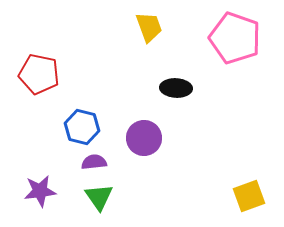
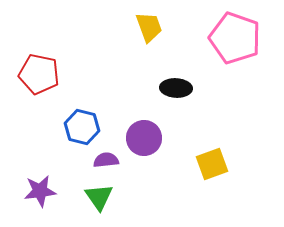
purple semicircle: moved 12 px right, 2 px up
yellow square: moved 37 px left, 32 px up
